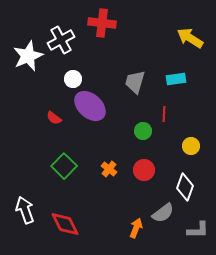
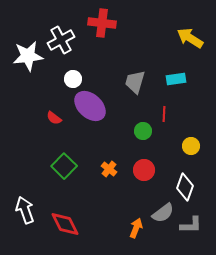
white star: rotated 16 degrees clockwise
gray L-shape: moved 7 px left, 5 px up
